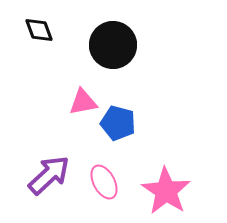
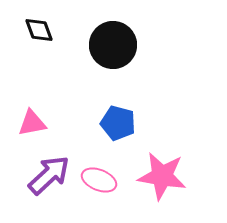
pink triangle: moved 51 px left, 21 px down
pink ellipse: moved 5 px left, 2 px up; rotated 40 degrees counterclockwise
pink star: moved 4 px left, 15 px up; rotated 24 degrees counterclockwise
